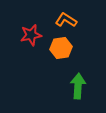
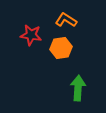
red star: rotated 20 degrees clockwise
green arrow: moved 2 px down
